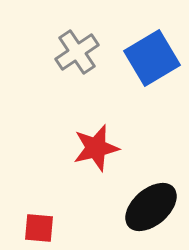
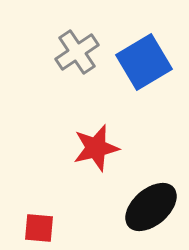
blue square: moved 8 px left, 4 px down
